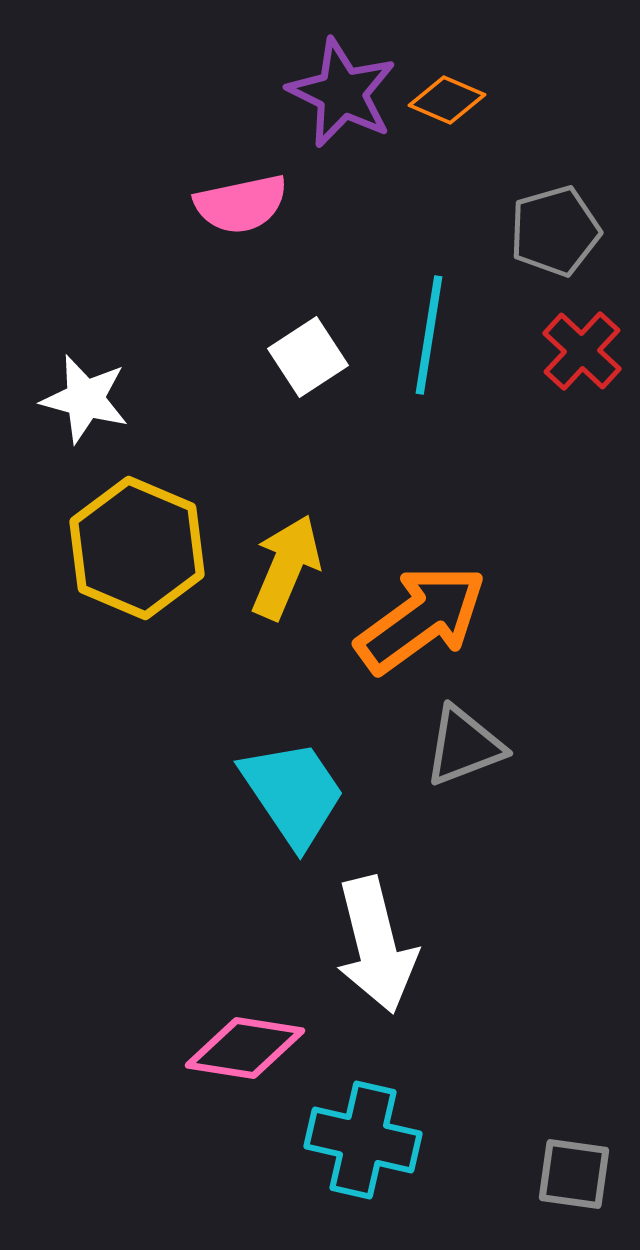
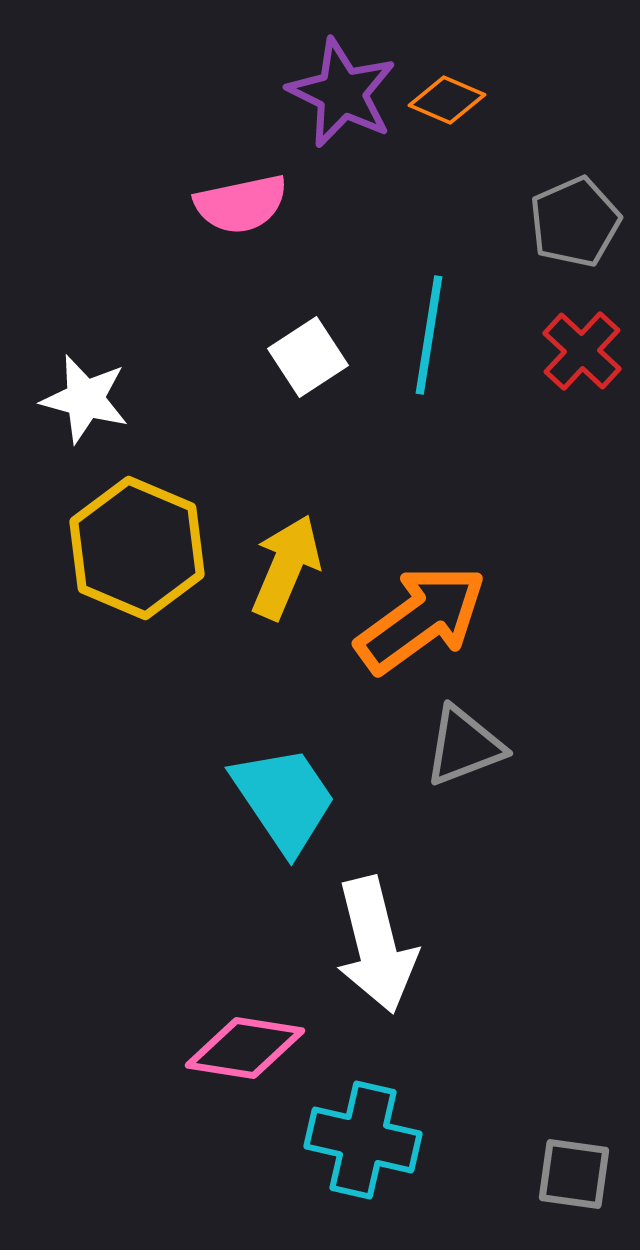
gray pentagon: moved 20 px right, 9 px up; rotated 8 degrees counterclockwise
cyan trapezoid: moved 9 px left, 6 px down
